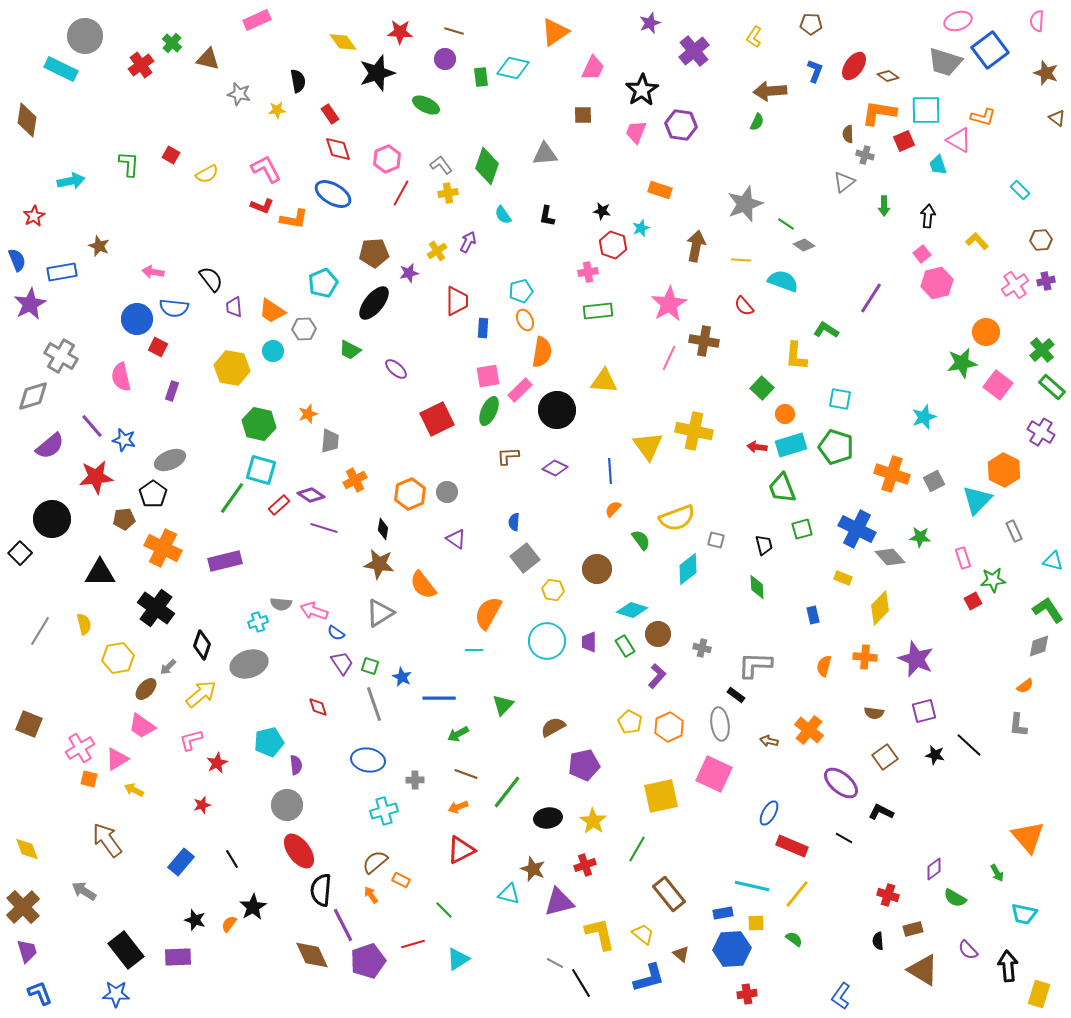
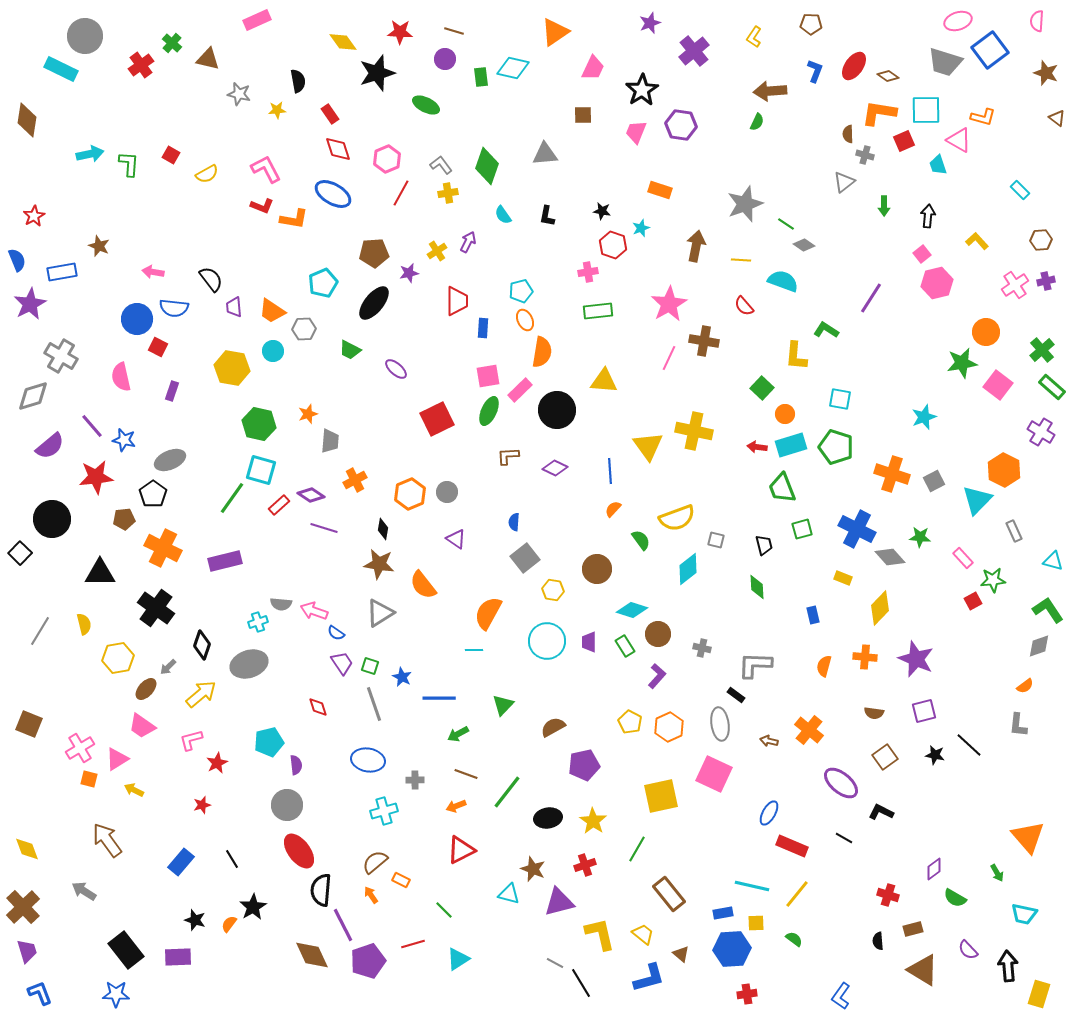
cyan arrow at (71, 181): moved 19 px right, 27 px up
pink rectangle at (963, 558): rotated 25 degrees counterclockwise
orange arrow at (458, 807): moved 2 px left, 1 px up
